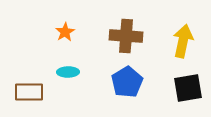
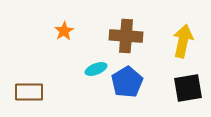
orange star: moved 1 px left, 1 px up
cyan ellipse: moved 28 px right, 3 px up; rotated 20 degrees counterclockwise
